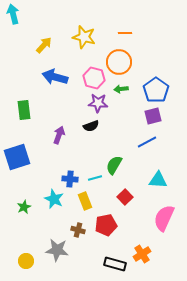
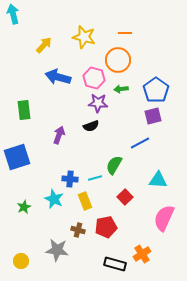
orange circle: moved 1 px left, 2 px up
blue arrow: moved 3 px right
blue line: moved 7 px left, 1 px down
red pentagon: moved 2 px down
yellow circle: moved 5 px left
